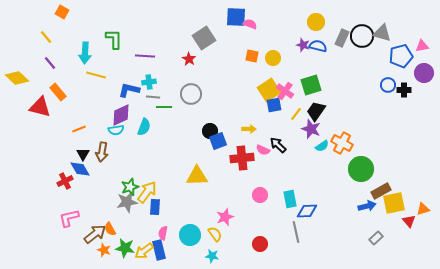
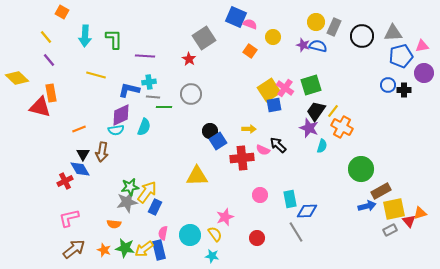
blue square at (236, 17): rotated 20 degrees clockwise
gray triangle at (382, 33): moved 11 px right; rotated 18 degrees counterclockwise
gray rectangle at (342, 38): moved 8 px left, 11 px up
cyan arrow at (85, 53): moved 17 px up
orange square at (252, 56): moved 2 px left, 5 px up; rotated 24 degrees clockwise
yellow circle at (273, 58): moved 21 px up
purple line at (50, 63): moved 1 px left, 3 px up
pink cross at (285, 91): moved 3 px up
orange rectangle at (58, 92): moved 7 px left, 1 px down; rotated 30 degrees clockwise
yellow line at (296, 114): moved 37 px right, 3 px up
purple star at (311, 129): moved 2 px left, 1 px up
blue square at (218, 141): rotated 12 degrees counterclockwise
orange cross at (342, 143): moved 16 px up
cyan semicircle at (322, 146): rotated 40 degrees counterclockwise
green star at (130, 187): rotated 12 degrees clockwise
yellow square at (394, 203): moved 6 px down
blue rectangle at (155, 207): rotated 21 degrees clockwise
orange triangle at (423, 209): moved 3 px left, 4 px down
orange semicircle at (110, 229): moved 4 px right, 5 px up; rotated 56 degrees counterclockwise
gray line at (296, 232): rotated 20 degrees counterclockwise
brown arrow at (95, 234): moved 21 px left, 15 px down
gray rectangle at (376, 238): moved 14 px right, 8 px up; rotated 16 degrees clockwise
red circle at (260, 244): moved 3 px left, 6 px up
yellow arrow at (144, 251): moved 2 px up
